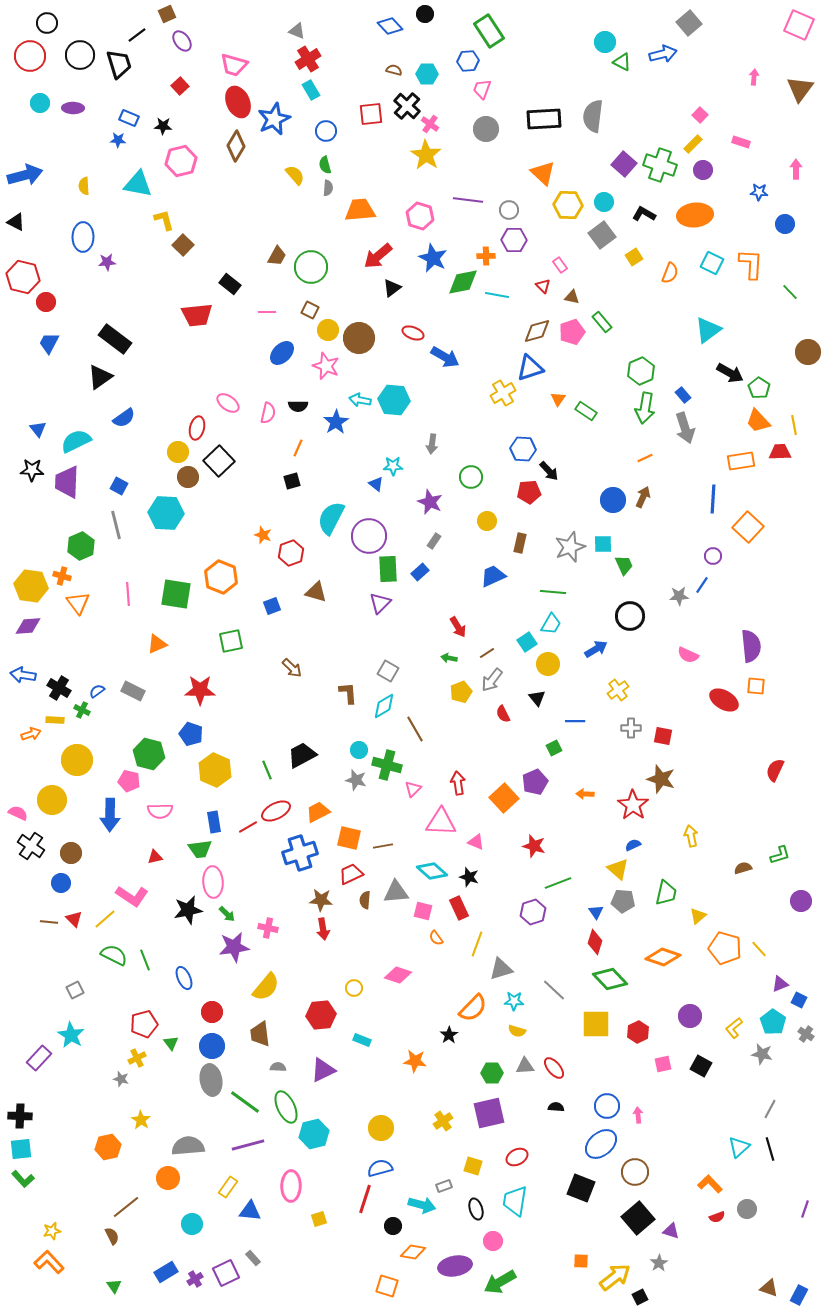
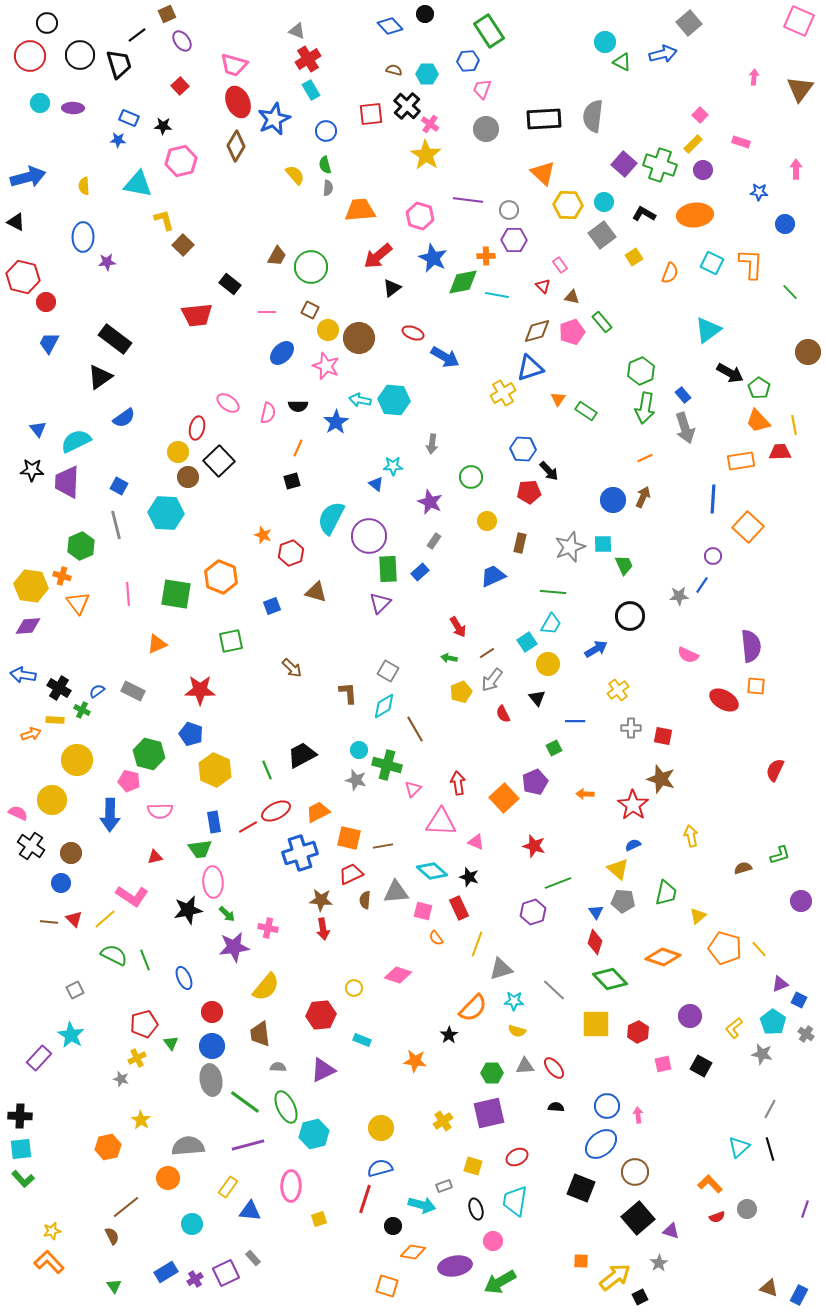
pink square at (799, 25): moved 4 px up
blue arrow at (25, 175): moved 3 px right, 2 px down
